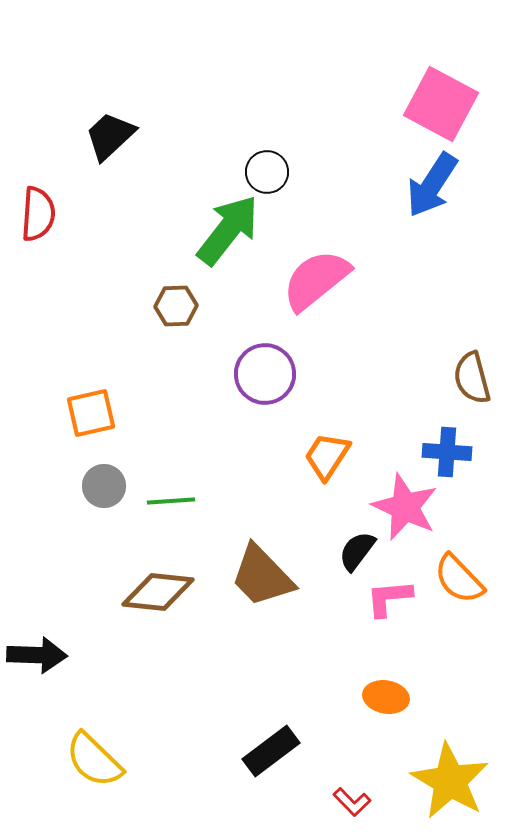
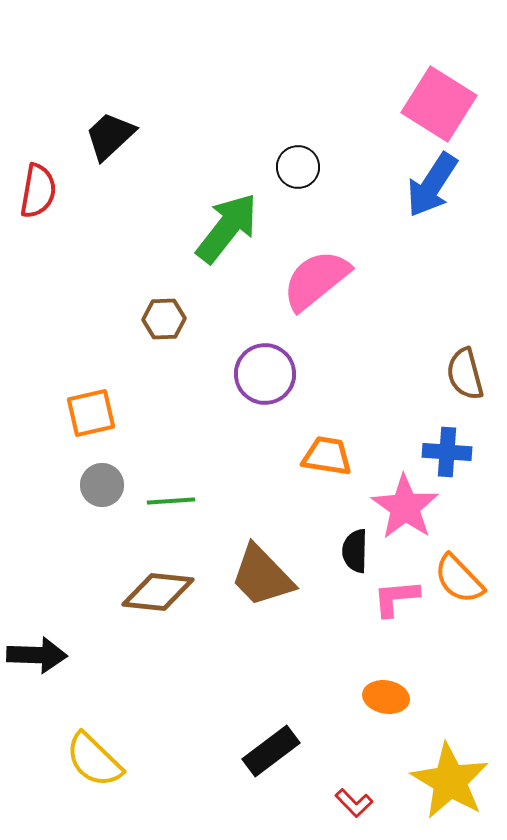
pink square: moved 2 px left; rotated 4 degrees clockwise
black circle: moved 31 px right, 5 px up
red semicircle: moved 23 px up; rotated 6 degrees clockwise
green arrow: moved 1 px left, 2 px up
brown hexagon: moved 12 px left, 13 px down
brown semicircle: moved 7 px left, 4 px up
orange trapezoid: rotated 66 degrees clockwise
gray circle: moved 2 px left, 1 px up
pink star: rotated 10 degrees clockwise
black semicircle: moved 2 px left; rotated 36 degrees counterclockwise
pink L-shape: moved 7 px right
red L-shape: moved 2 px right, 1 px down
